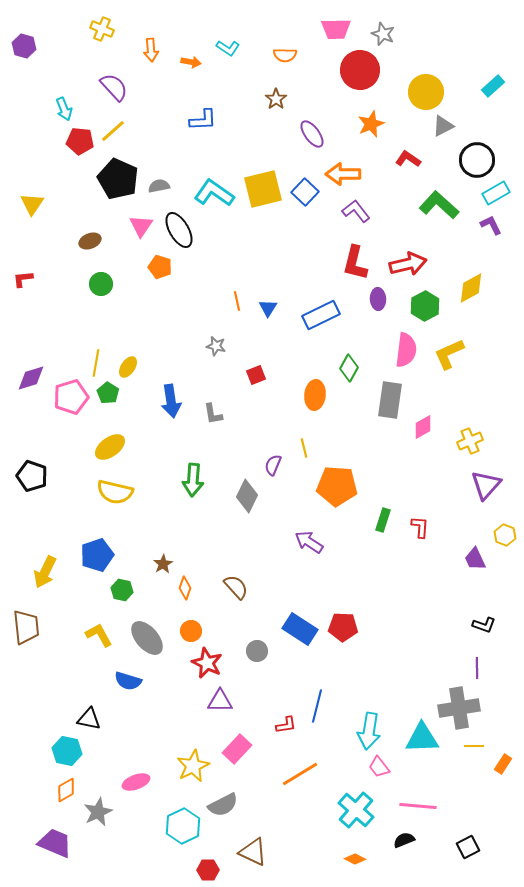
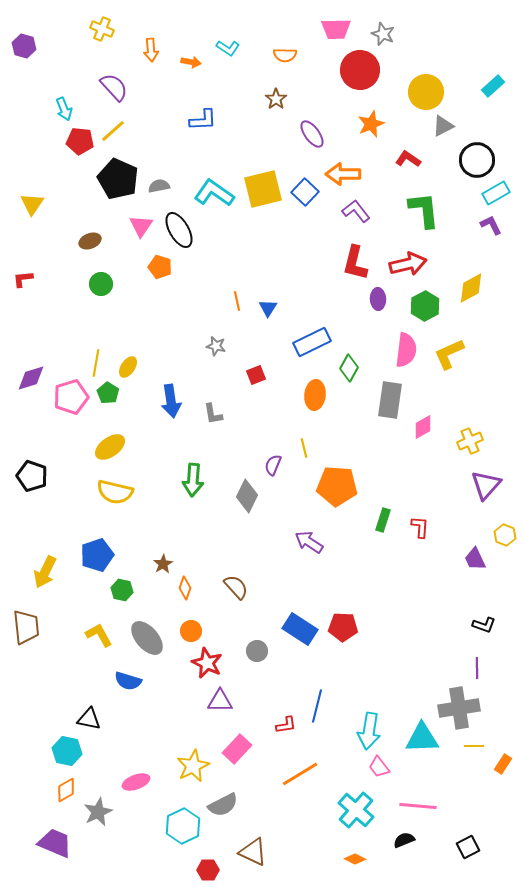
green L-shape at (439, 205): moved 15 px left, 5 px down; rotated 42 degrees clockwise
blue rectangle at (321, 315): moved 9 px left, 27 px down
